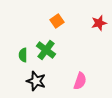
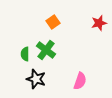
orange square: moved 4 px left, 1 px down
green semicircle: moved 2 px right, 1 px up
black star: moved 2 px up
